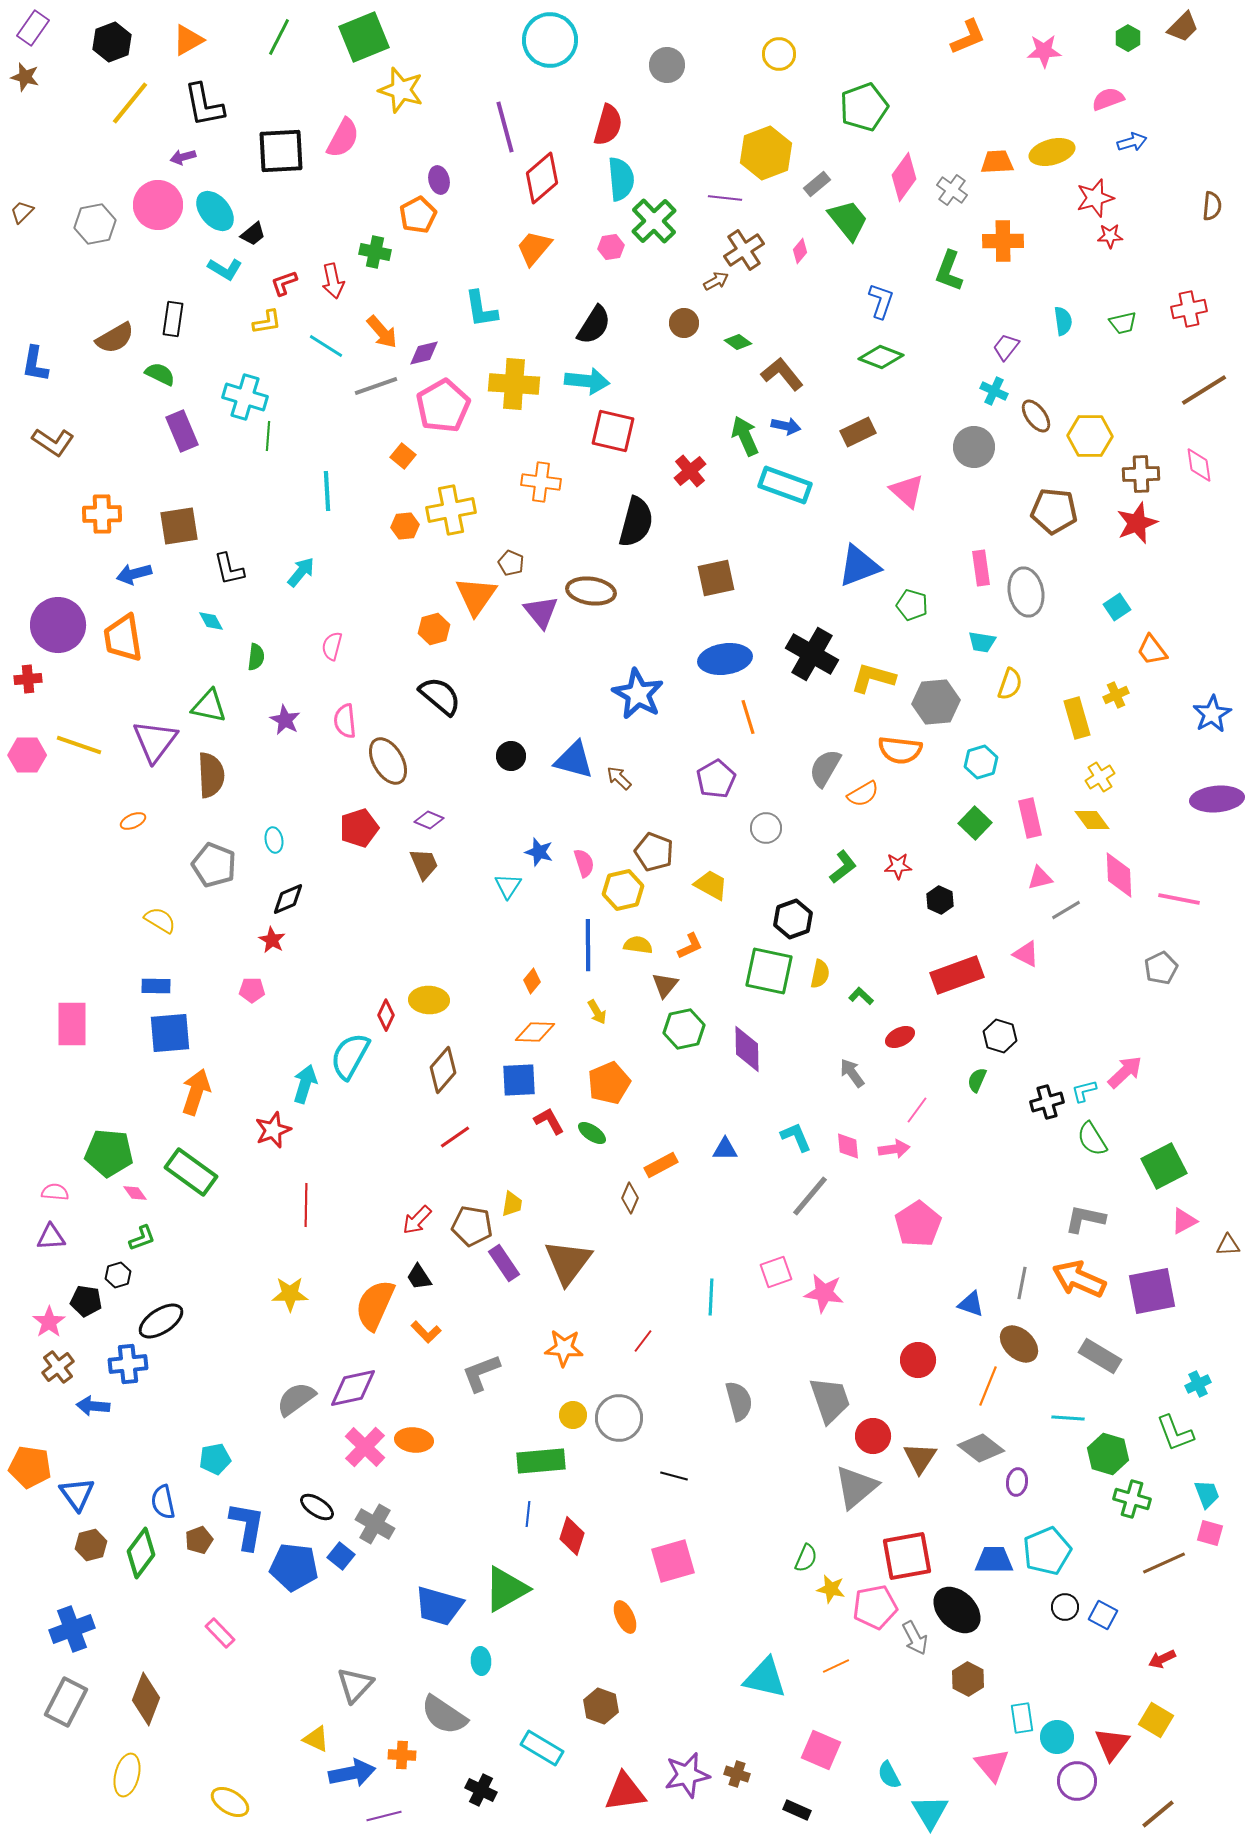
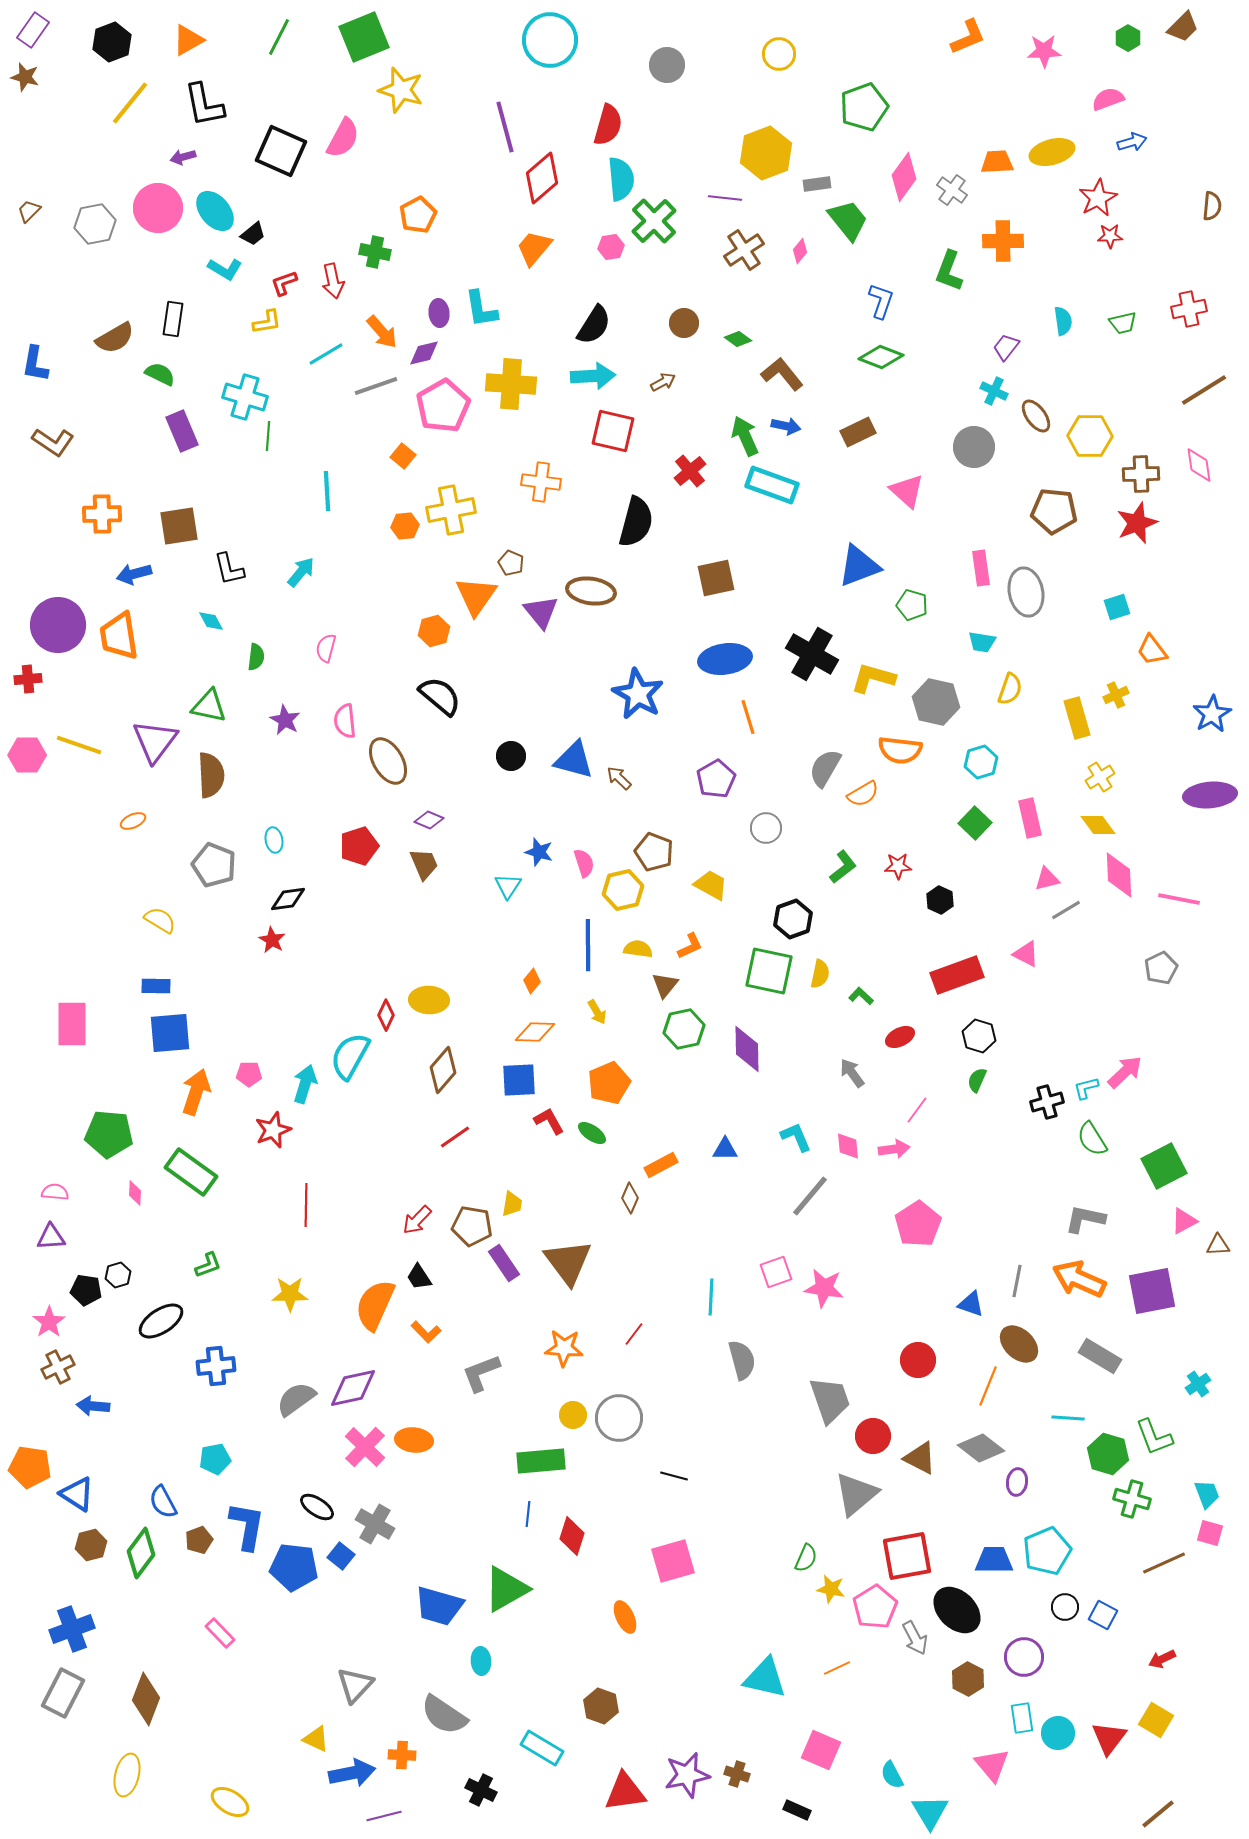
purple rectangle at (33, 28): moved 2 px down
black square at (281, 151): rotated 27 degrees clockwise
purple ellipse at (439, 180): moved 133 px down; rotated 8 degrees clockwise
gray rectangle at (817, 184): rotated 32 degrees clockwise
red star at (1095, 198): moved 3 px right; rotated 12 degrees counterclockwise
pink circle at (158, 205): moved 3 px down
brown trapezoid at (22, 212): moved 7 px right, 1 px up
brown arrow at (716, 281): moved 53 px left, 101 px down
green diamond at (738, 342): moved 3 px up
cyan line at (326, 346): moved 8 px down; rotated 63 degrees counterclockwise
cyan arrow at (587, 381): moved 6 px right, 5 px up; rotated 9 degrees counterclockwise
yellow cross at (514, 384): moved 3 px left
cyan rectangle at (785, 485): moved 13 px left
cyan square at (1117, 607): rotated 16 degrees clockwise
orange hexagon at (434, 629): moved 2 px down
orange trapezoid at (123, 638): moved 4 px left, 2 px up
pink semicircle at (332, 646): moved 6 px left, 2 px down
yellow semicircle at (1010, 684): moved 5 px down
gray hexagon at (936, 702): rotated 18 degrees clockwise
purple ellipse at (1217, 799): moved 7 px left, 4 px up
yellow diamond at (1092, 820): moved 6 px right, 5 px down
red pentagon at (359, 828): moved 18 px down
pink triangle at (1040, 878): moved 7 px right, 1 px down
black diamond at (288, 899): rotated 15 degrees clockwise
yellow semicircle at (638, 945): moved 4 px down
pink pentagon at (252, 990): moved 3 px left, 84 px down
black hexagon at (1000, 1036): moved 21 px left
cyan L-shape at (1084, 1091): moved 2 px right, 3 px up
green pentagon at (109, 1153): moved 19 px up
pink diamond at (135, 1193): rotated 40 degrees clockwise
green L-shape at (142, 1238): moved 66 px right, 27 px down
brown triangle at (1228, 1245): moved 10 px left
brown triangle at (568, 1262): rotated 14 degrees counterclockwise
gray line at (1022, 1283): moved 5 px left, 2 px up
pink star at (824, 1293): moved 5 px up
black pentagon at (86, 1301): moved 11 px up
red line at (643, 1341): moved 9 px left, 7 px up
blue cross at (128, 1364): moved 88 px right, 2 px down
brown cross at (58, 1367): rotated 12 degrees clockwise
cyan cross at (1198, 1384): rotated 10 degrees counterclockwise
gray semicircle at (739, 1401): moved 3 px right, 41 px up
green L-shape at (1175, 1433): moved 21 px left, 4 px down
brown triangle at (920, 1458): rotated 36 degrees counterclockwise
gray triangle at (856, 1487): moved 7 px down
blue triangle at (77, 1494): rotated 21 degrees counterclockwise
blue semicircle at (163, 1502): rotated 16 degrees counterclockwise
pink pentagon at (875, 1607): rotated 21 degrees counterclockwise
orange line at (836, 1666): moved 1 px right, 2 px down
gray rectangle at (66, 1702): moved 3 px left, 9 px up
cyan circle at (1057, 1737): moved 1 px right, 4 px up
red triangle at (1112, 1744): moved 3 px left, 6 px up
cyan semicircle at (889, 1775): moved 3 px right
purple circle at (1077, 1781): moved 53 px left, 124 px up
